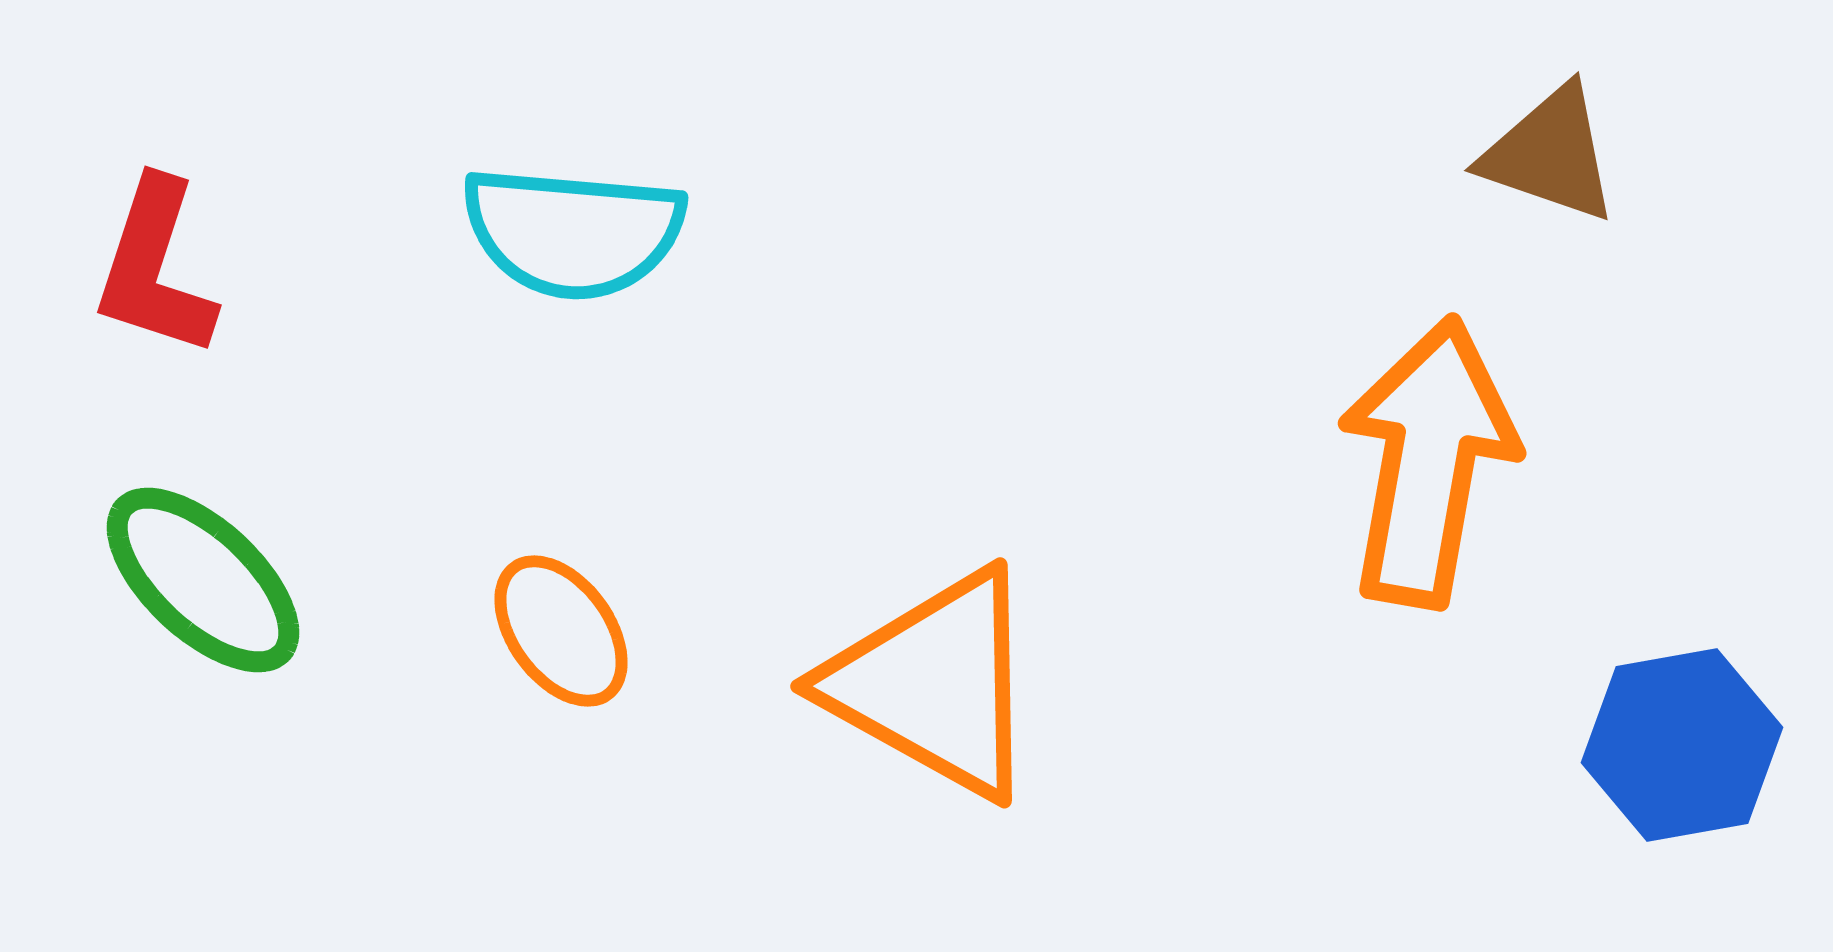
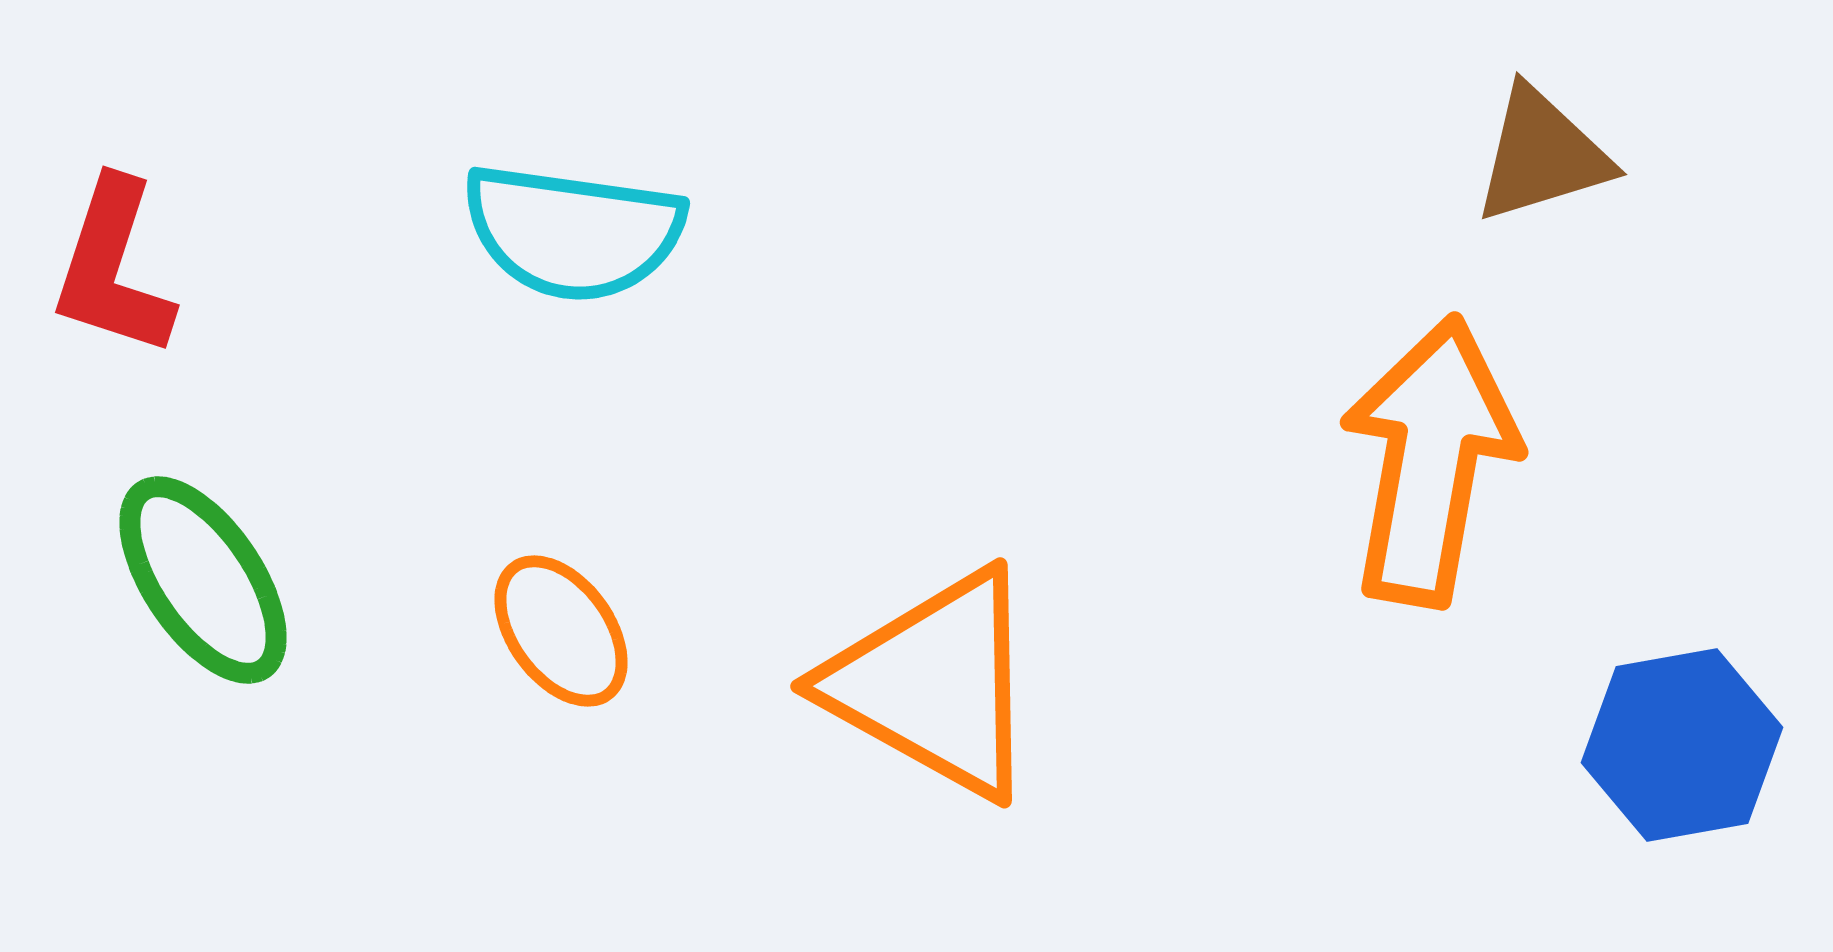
brown triangle: moved 8 px left, 1 px down; rotated 36 degrees counterclockwise
cyan semicircle: rotated 3 degrees clockwise
red L-shape: moved 42 px left
orange arrow: moved 2 px right, 1 px up
green ellipse: rotated 13 degrees clockwise
